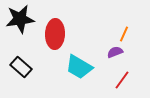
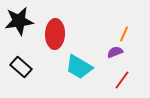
black star: moved 1 px left, 2 px down
